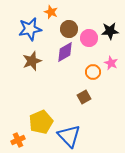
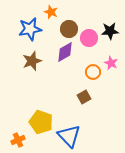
yellow pentagon: rotated 30 degrees counterclockwise
